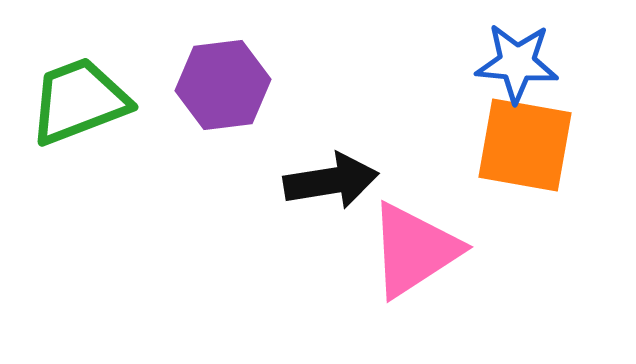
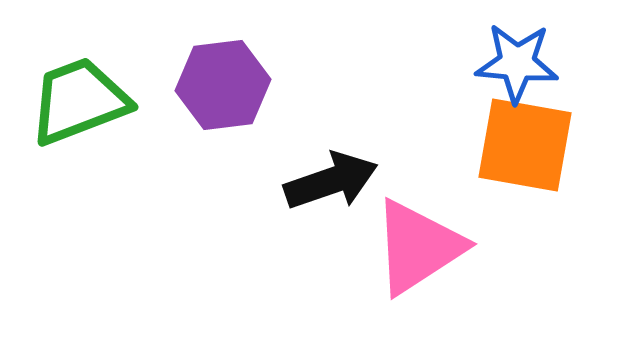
black arrow: rotated 10 degrees counterclockwise
pink triangle: moved 4 px right, 3 px up
